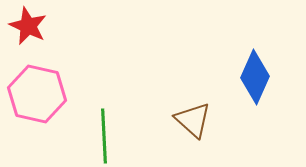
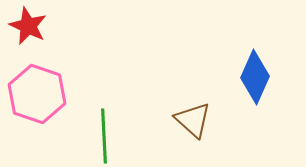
pink hexagon: rotated 6 degrees clockwise
